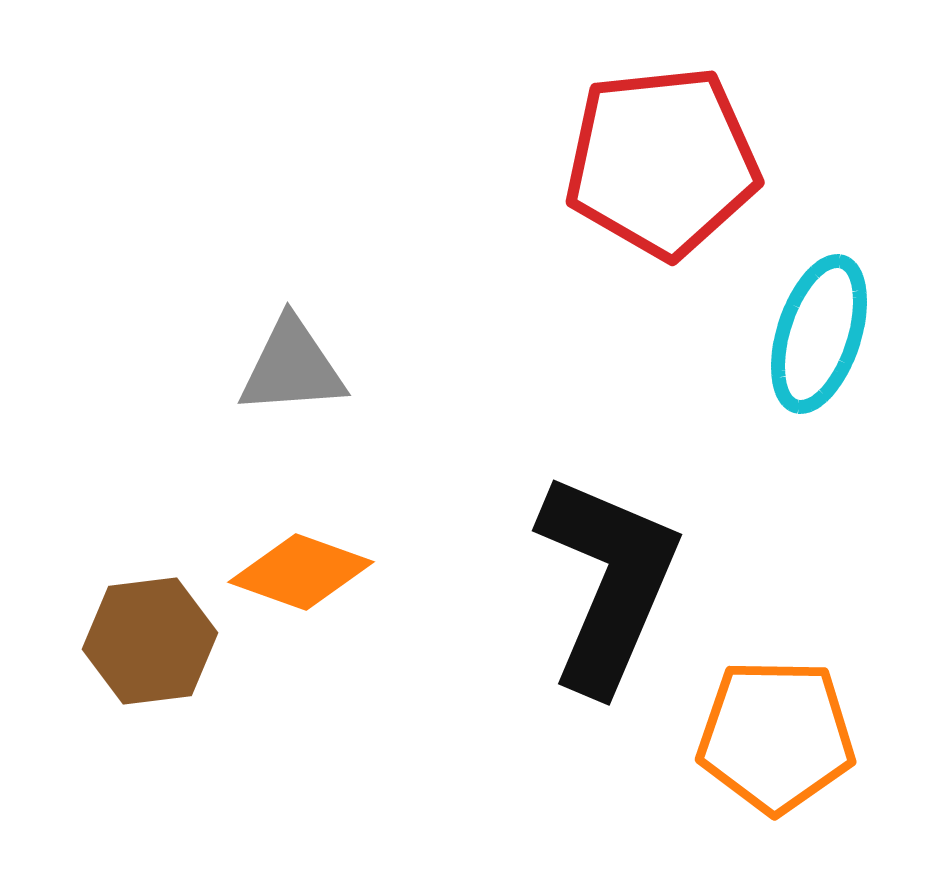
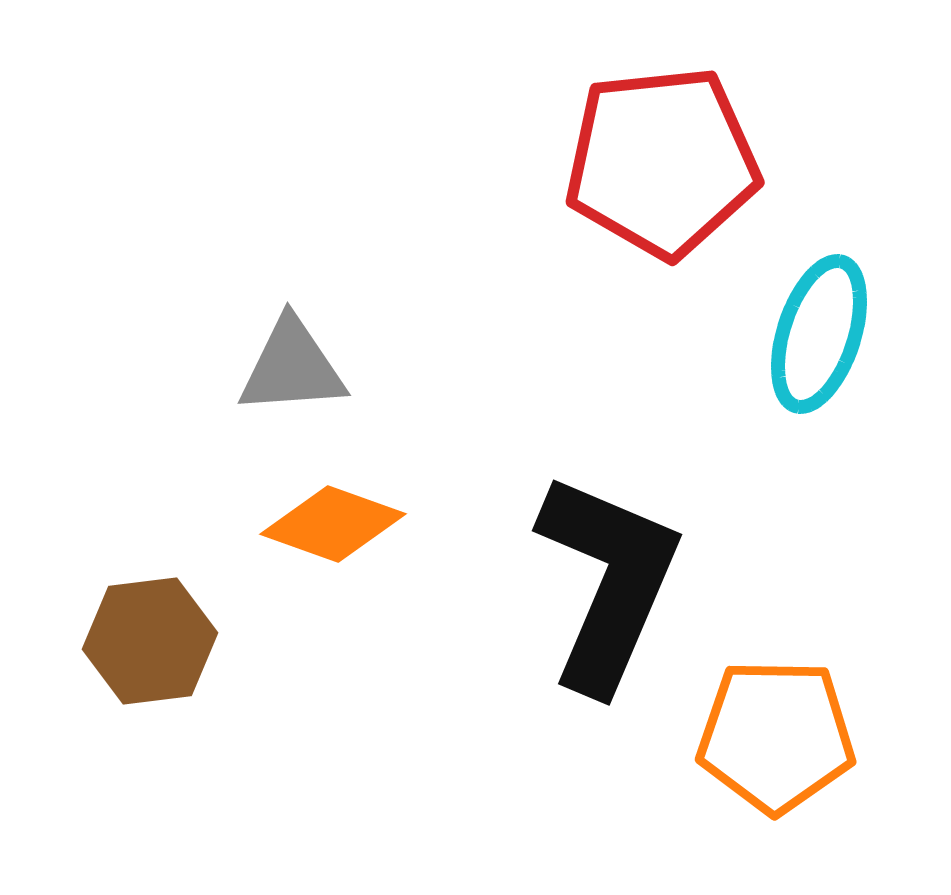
orange diamond: moved 32 px right, 48 px up
